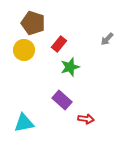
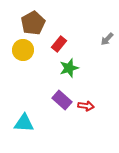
brown pentagon: rotated 25 degrees clockwise
yellow circle: moved 1 px left
green star: moved 1 px left, 1 px down
red arrow: moved 13 px up
cyan triangle: rotated 15 degrees clockwise
